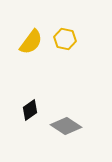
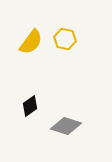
black diamond: moved 4 px up
gray diamond: rotated 16 degrees counterclockwise
